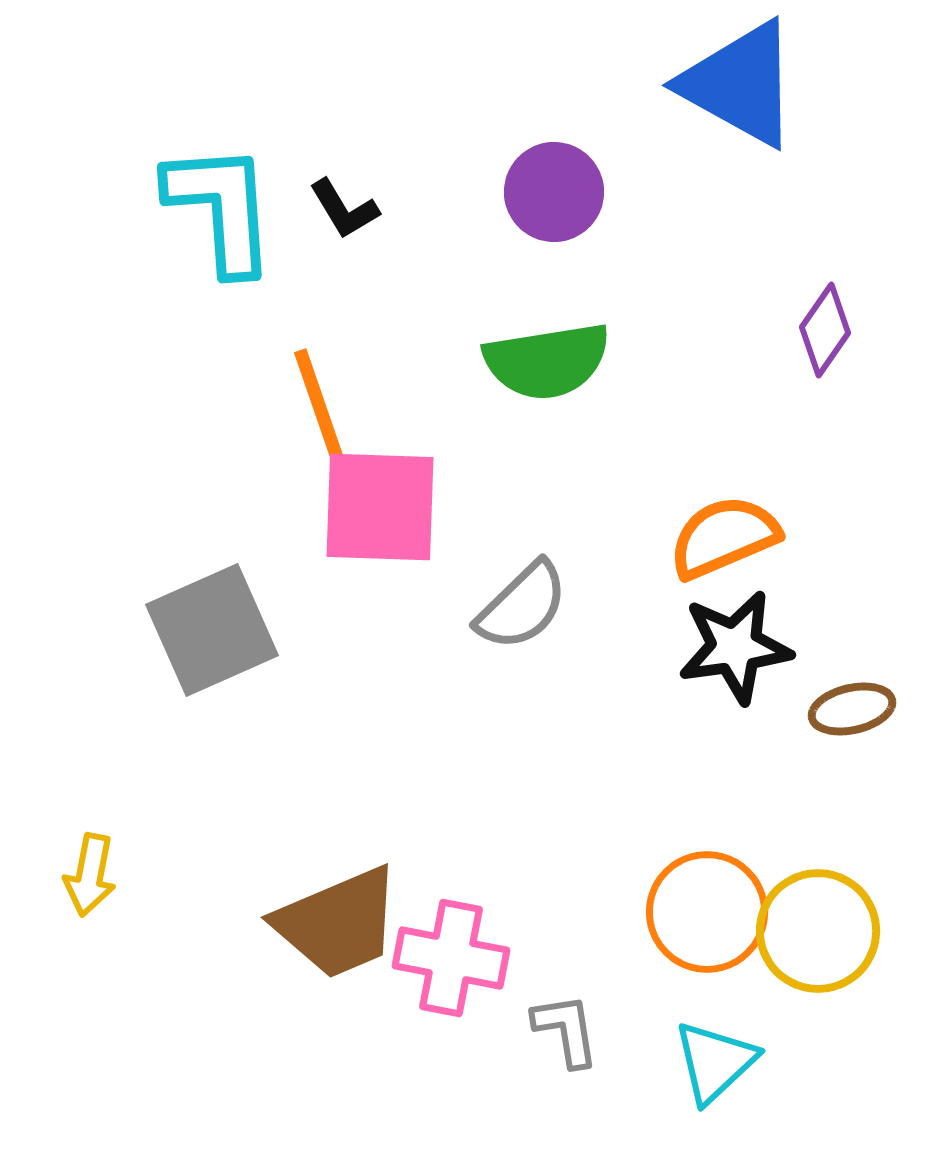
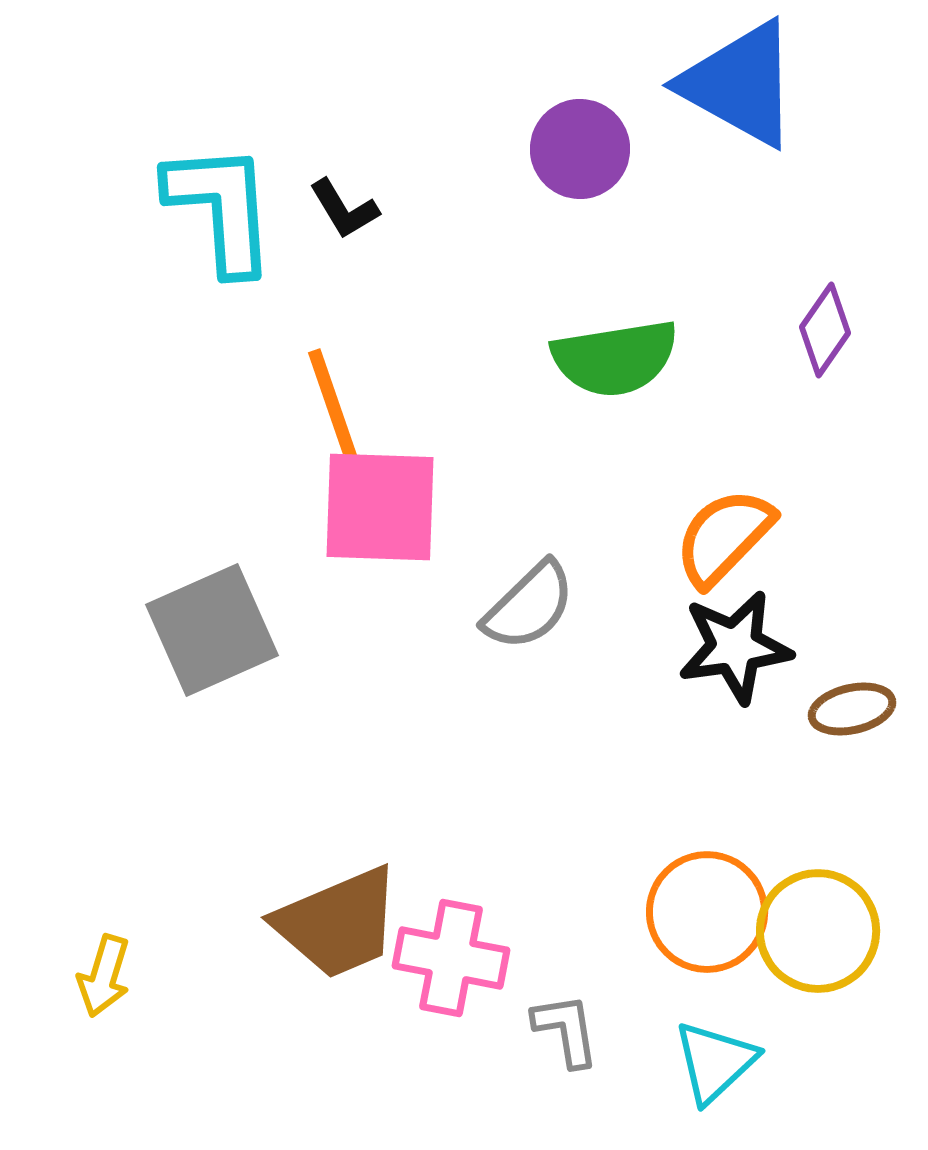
purple circle: moved 26 px right, 43 px up
green semicircle: moved 68 px right, 3 px up
orange line: moved 14 px right
orange semicircle: rotated 23 degrees counterclockwise
gray semicircle: moved 7 px right
yellow arrow: moved 14 px right, 101 px down; rotated 6 degrees clockwise
